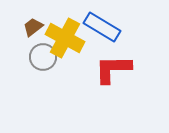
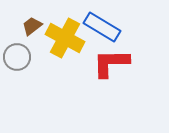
brown trapezoid: moved 1 px left, 1 px up
gray circle: moved 26 px left
red L-shape: moved 2 px left, 6 px up
